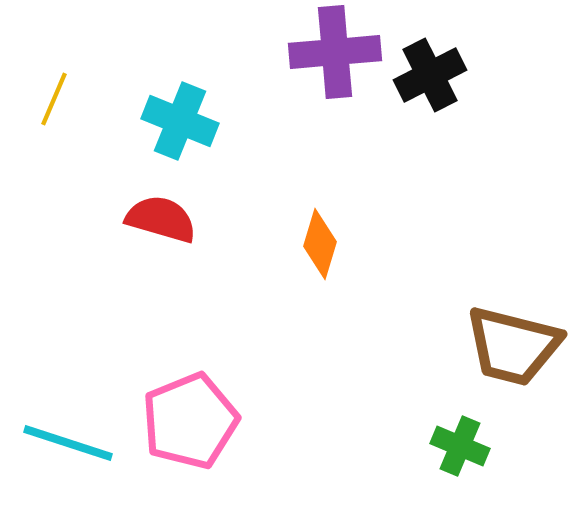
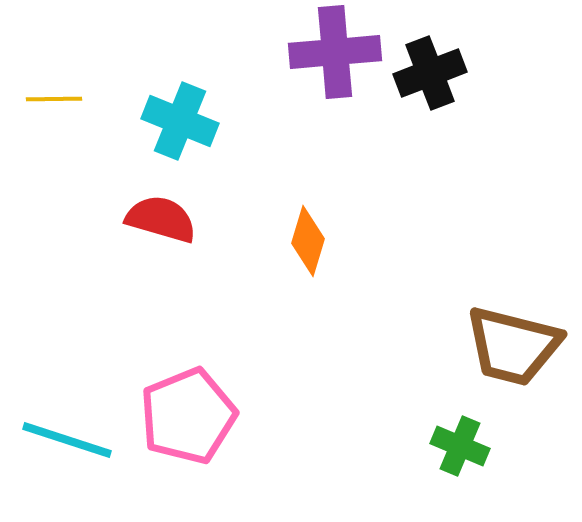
black cross: moved 2 px up; rotated 6 degrees clockwise
yellow line: rotated 66 degrees clockwise
orange diamond: moved 12 px left, 3 px up
pink pentagon: moved 2 px left, 5 px up
cyan line: moved 1 px left, 3 px up
